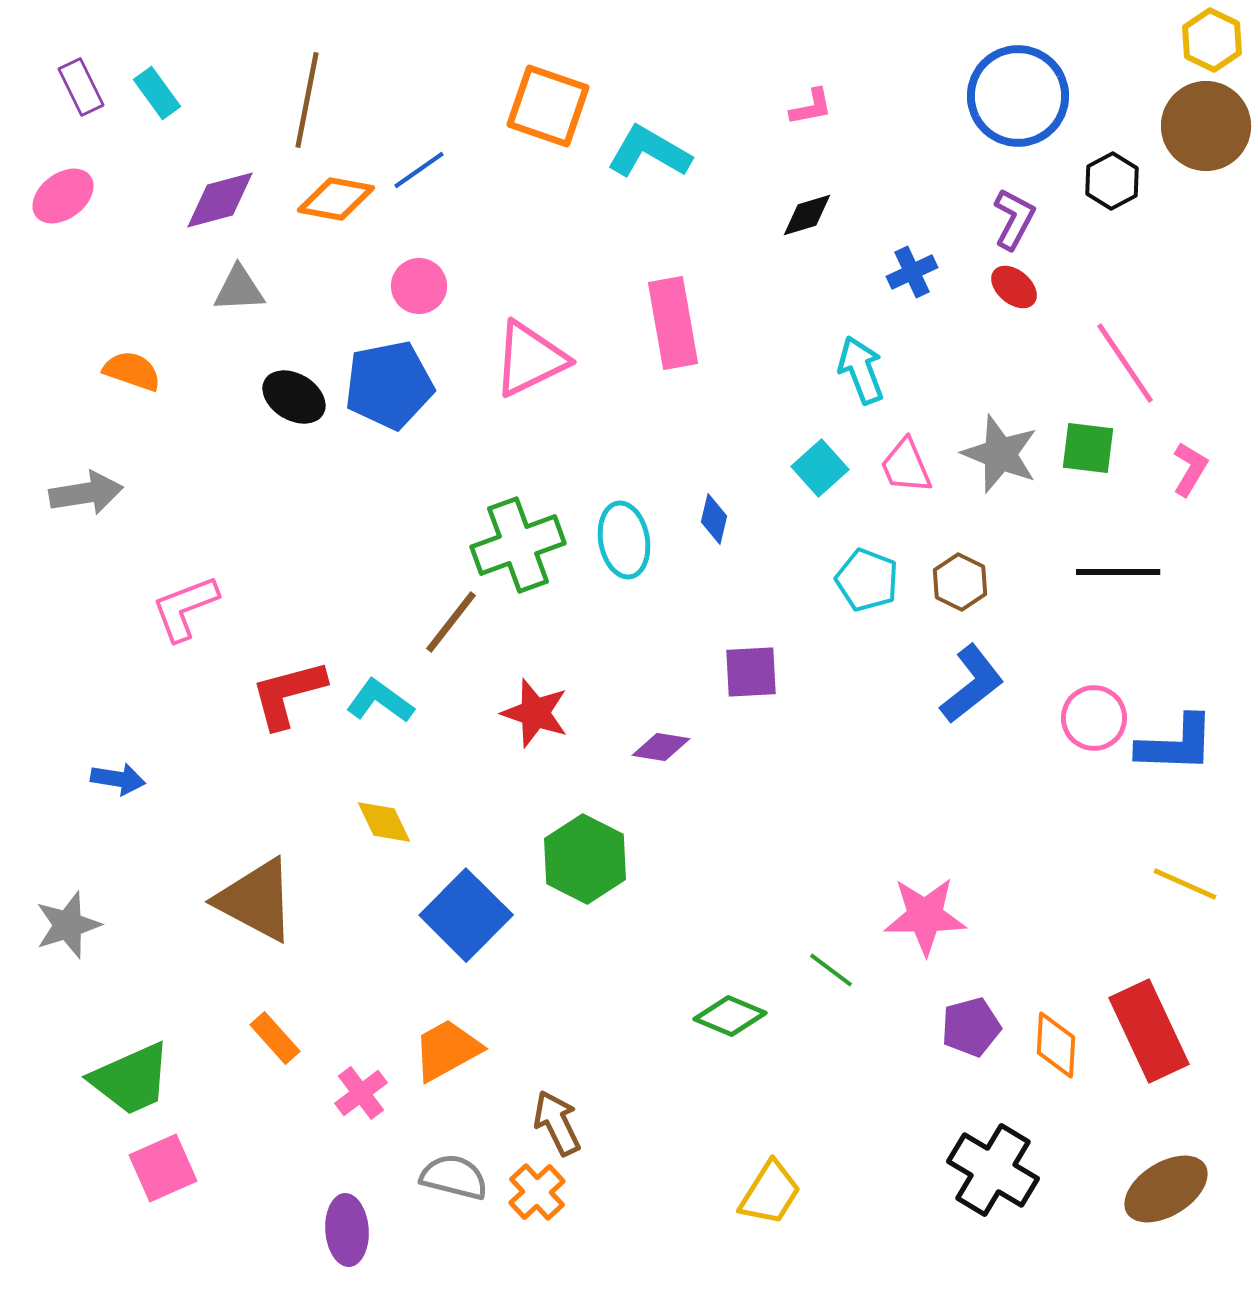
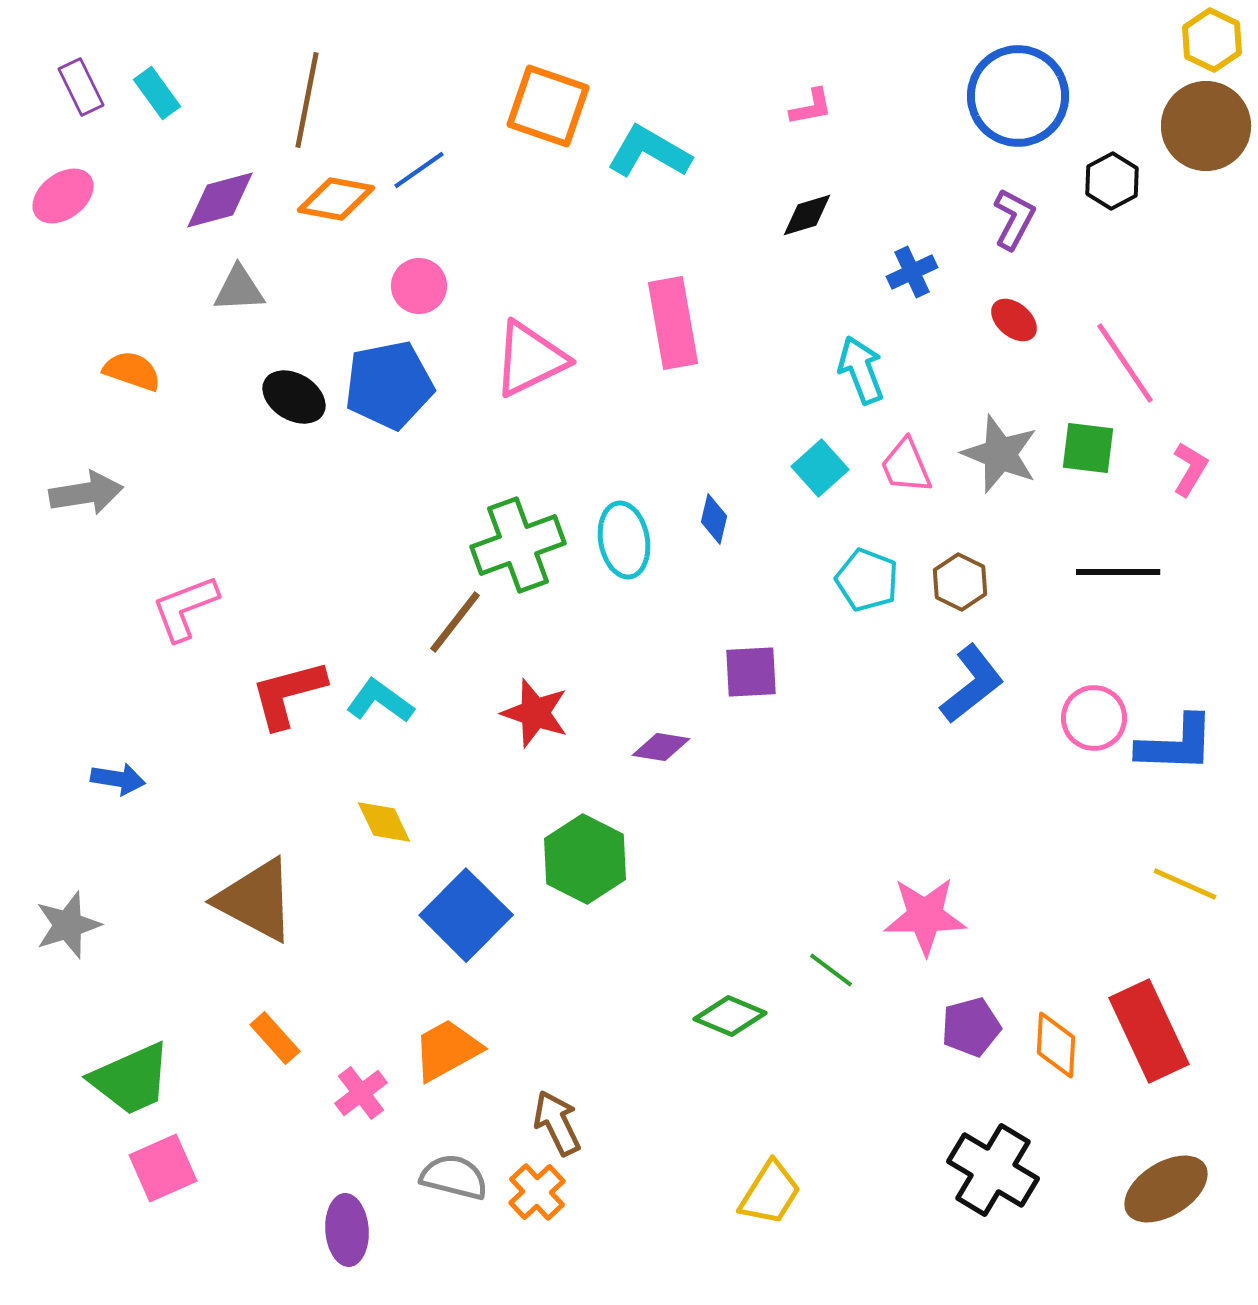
red ellipse at (1014, 287): moved 33 px down
brown line at (451, 622): moved 4 px right
